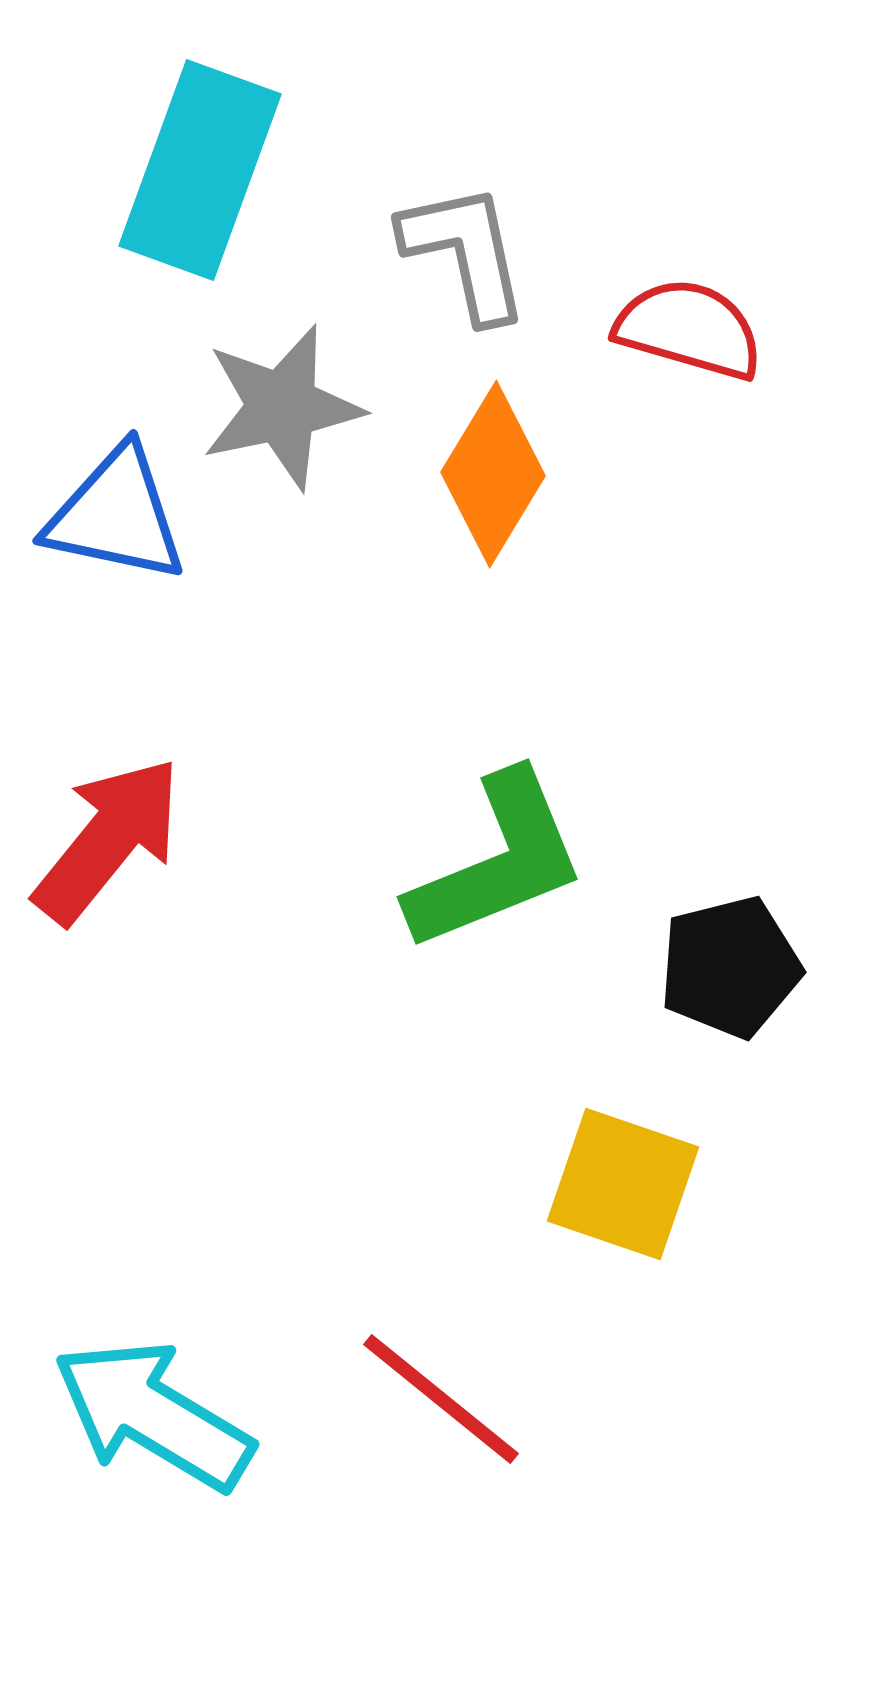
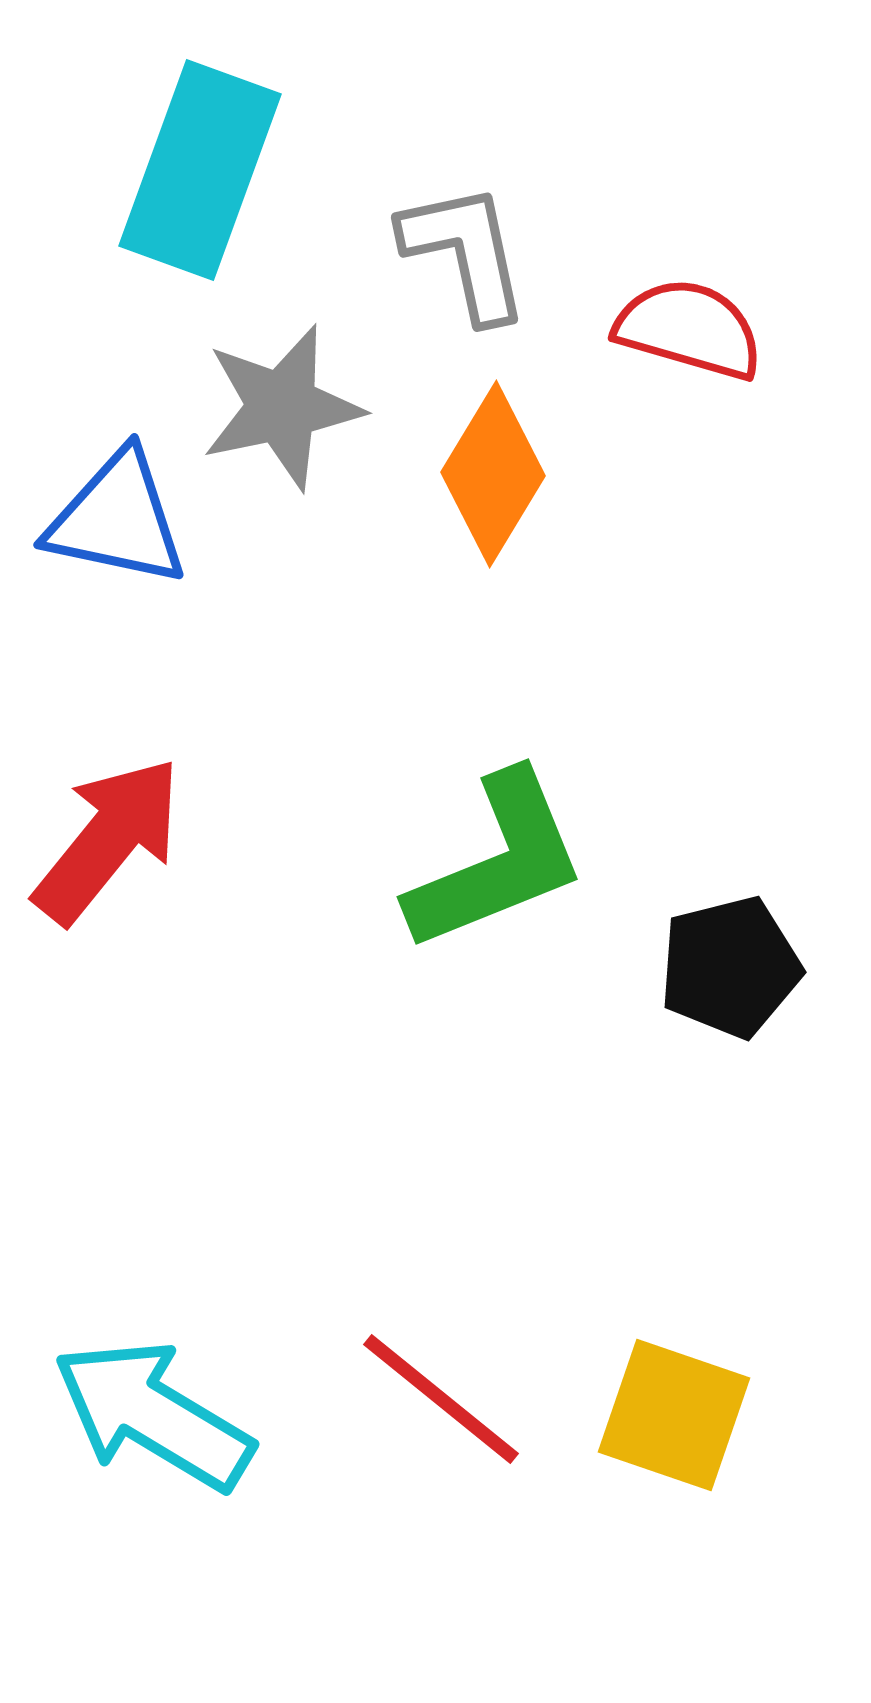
blue triangle: moved 1 px right, 4 px down
yellow square: moved 51 px right, 231 px down
